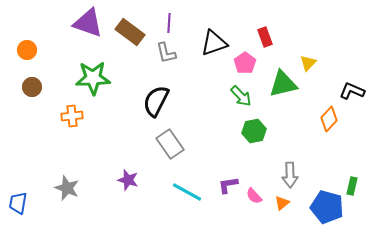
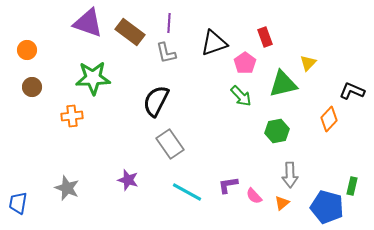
green hexagon: moved 23 px right
